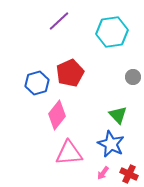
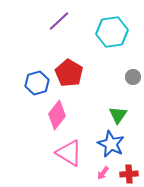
red pentagon: moved 1 px left; rotated 16 degrees counterclockwise
green triangle: rotated 18 degrees clockwise
pink triangle: rotated 36 degrees clockwise
red cross: rotated 30 degrees counterclockwise
